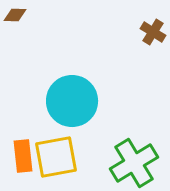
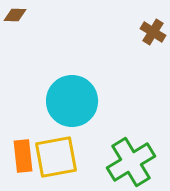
green cross: moved 3 px left, 1 px up
